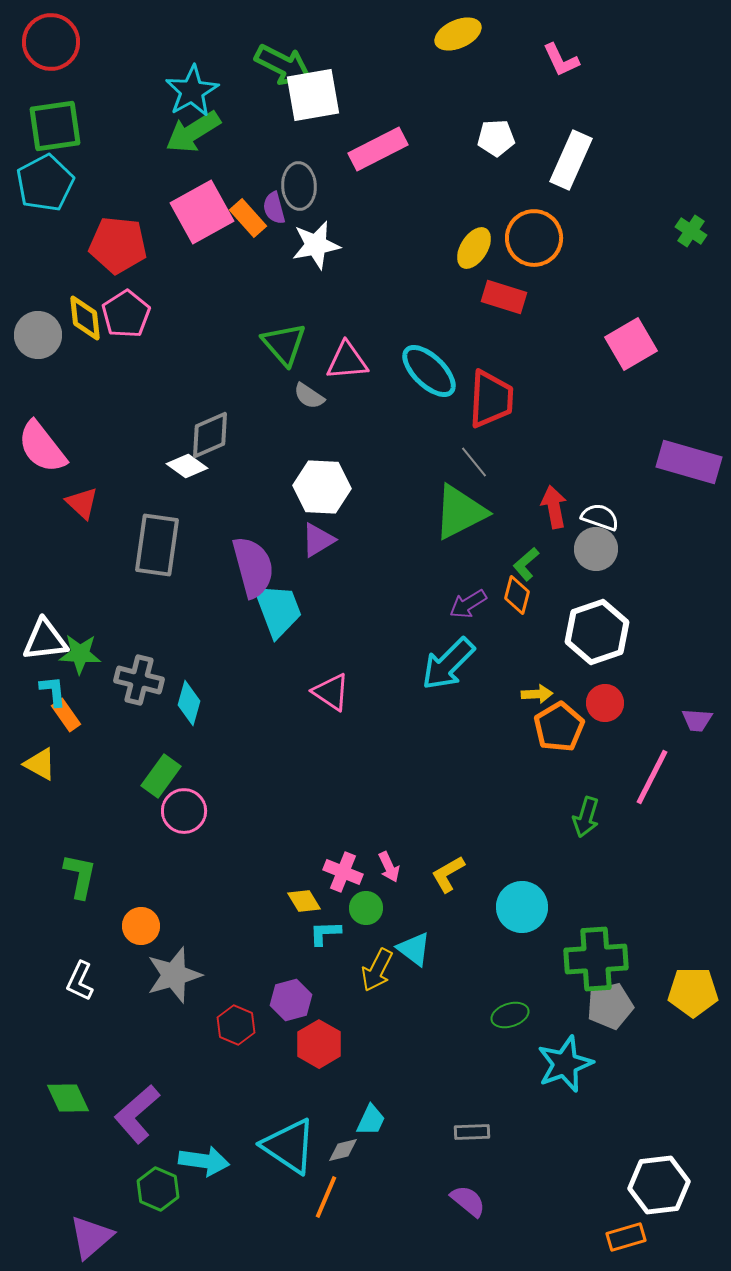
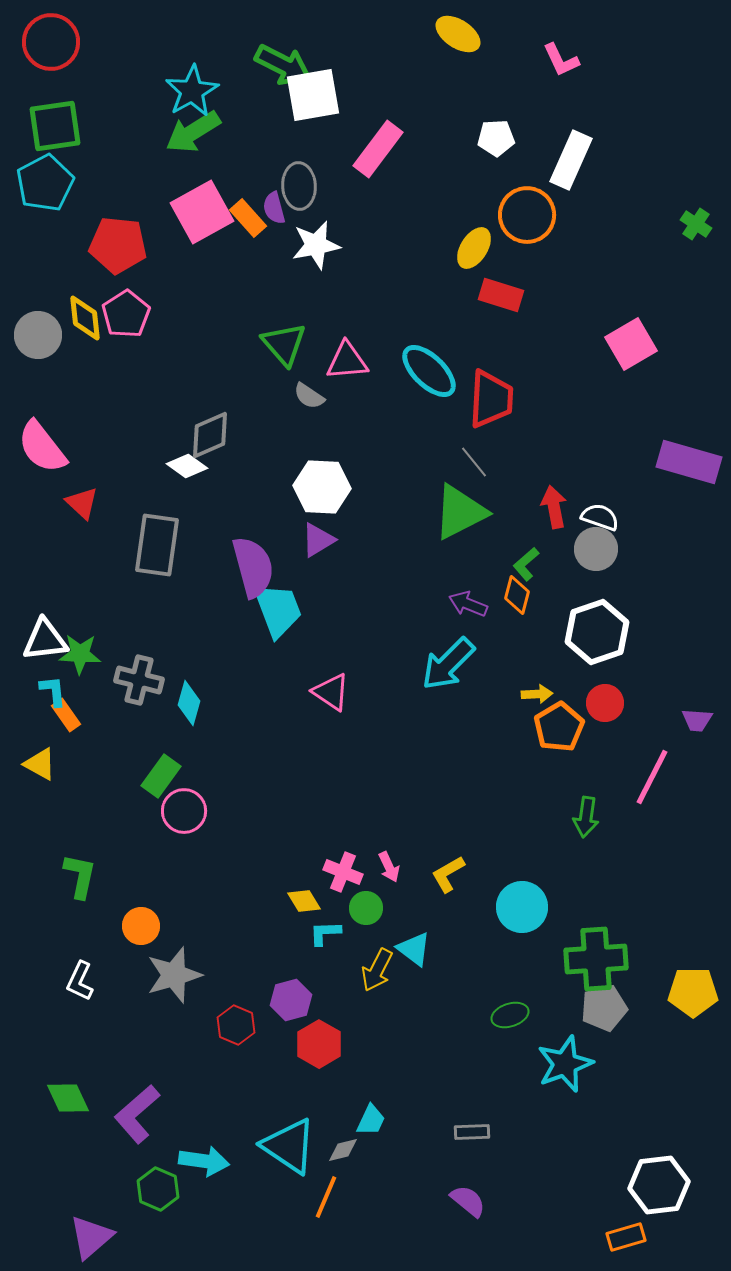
yellow ellipse at (458, 34): rotated 57 degrees clockwise
pink rectangle at (378, 149): rotated 26 degrees counterclockwise
green cross at (691, 231): moved 5 px right, 7 px up
orange circle at (534, 238): moved 7 px left, 23 px up
red rectangle at (504, 297): moved 3 px left, 2 px up
purple arrow at (468, 604): rotated 54 degrees clockwise
green arrow at (586, 817): rotated 9 degrees counterclockwise
gray pentagon at (610, 1006): moved 6 px left, 2 px down
